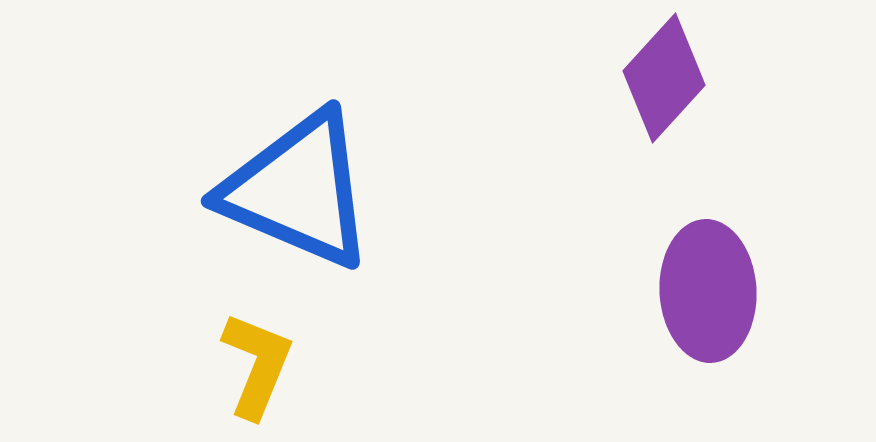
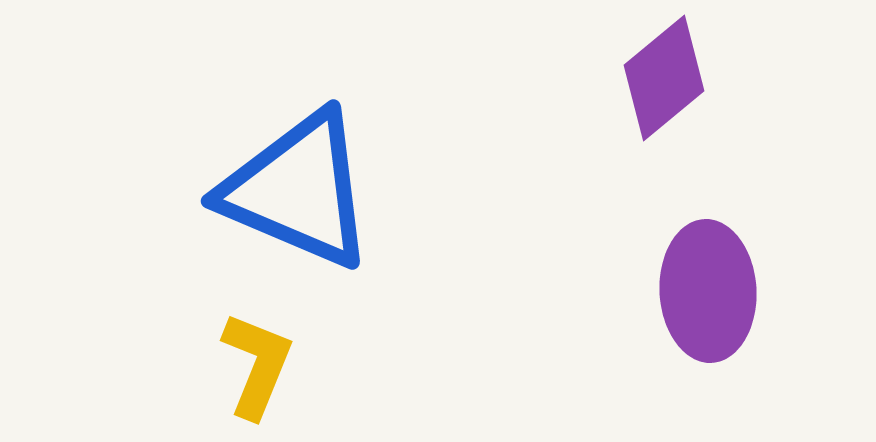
purple diamond: rotated 8 degrees clockwise
